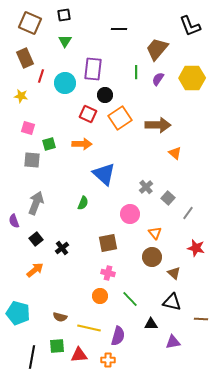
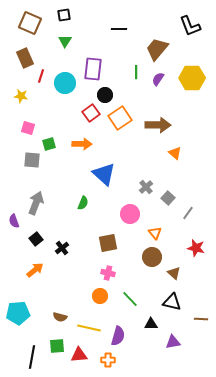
red square at (88, 114): moved 3 px right, 1 px up; rotated 30 degrees clockwise
cyan pentagon at (18, 313): rotated 20 degrees counterclockwise
